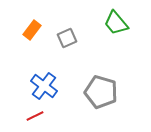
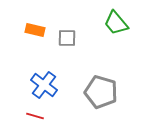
orange rectangle: moved 3 px right; rotated 66 degrees clockwise
gray square: rotated 24 degrees clockwise
blue cross: moved 1 px up
red line: rotated 42 degrees clockwise
